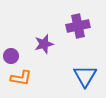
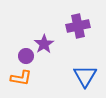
purple star: rotated 18 degrees counterclockwise
purple circle: moved 15 px right
